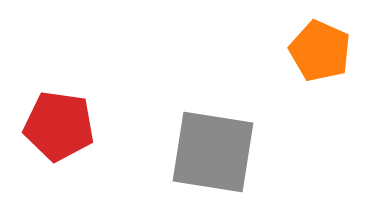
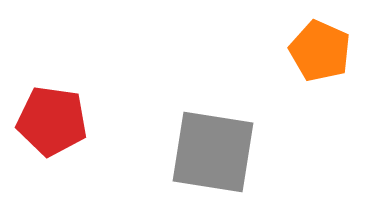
red pentagon: moved 7 px left, 5 px up
